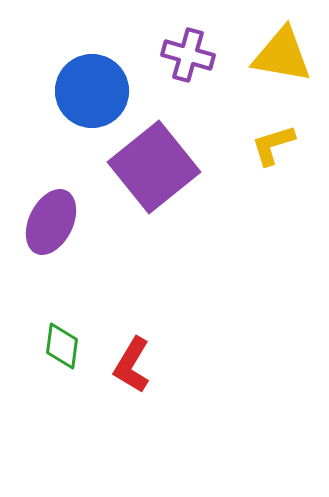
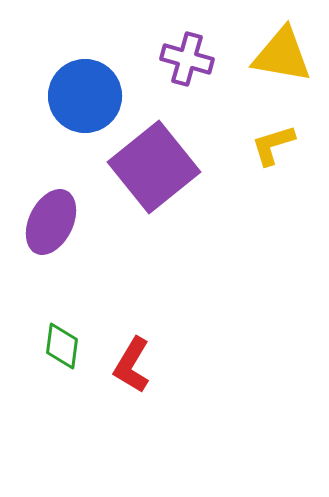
purple cross: moved 1 px left, 4 px down
blue circle: moved 7 px left, 5 px down
